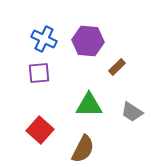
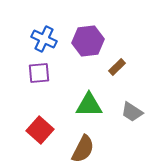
purple hexagon: rotated 12 degrees counterclockwise
